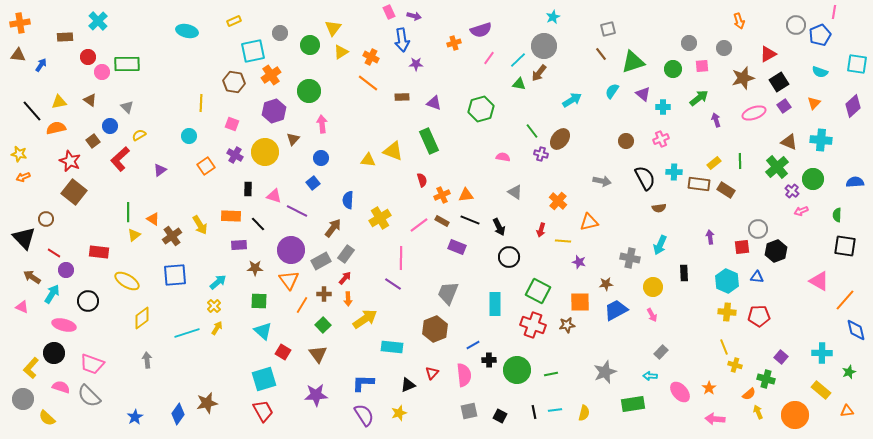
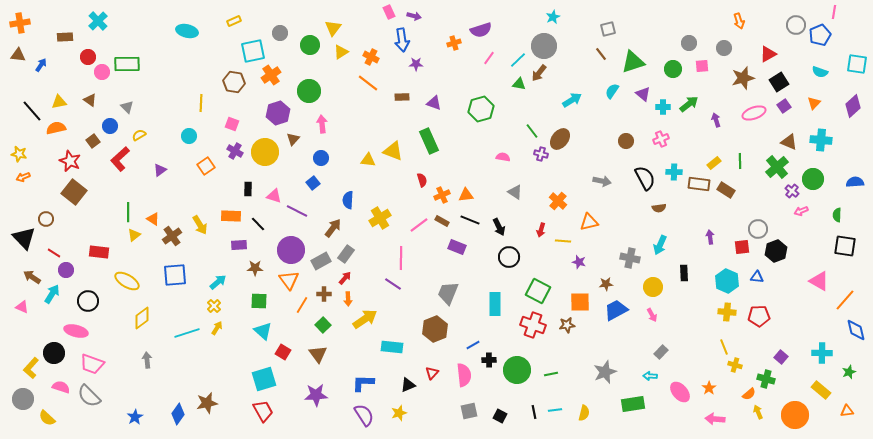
green arrow at (699, 98): moved 10 px left, 6 px down
purple hexagon at (274, 111): moved 4 px right, 2 px down
purple cross at (235, 155): moved 4 px up
pink ellipse at (64, 325): moved 12 px right, 6 px down
